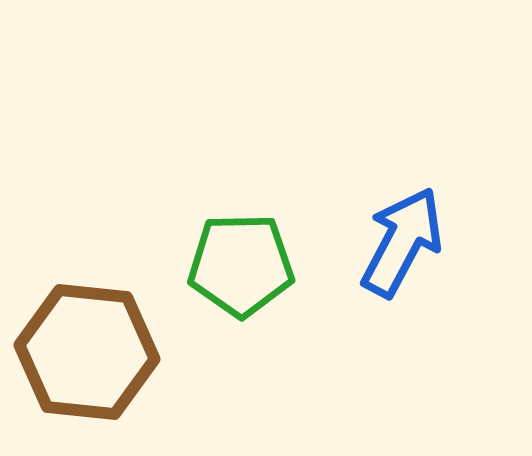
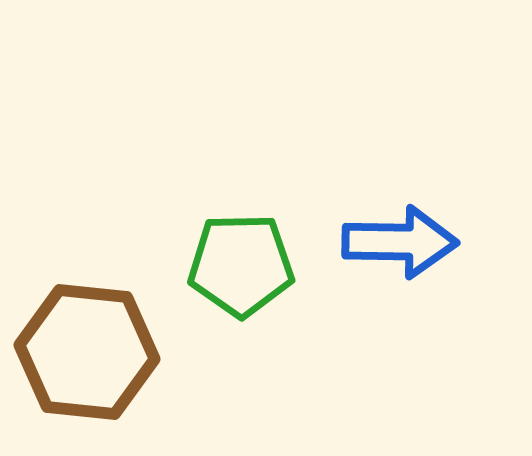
blue arrow: moved 2 px left; rotated 63 degrees clockwise
